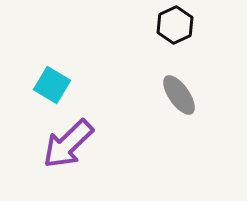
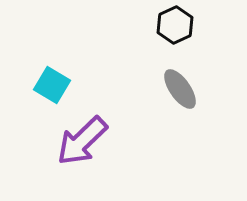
gray ellipse: moved 1 px right, 6 px up
purple arrow: moved 14 px right, 3 px up
